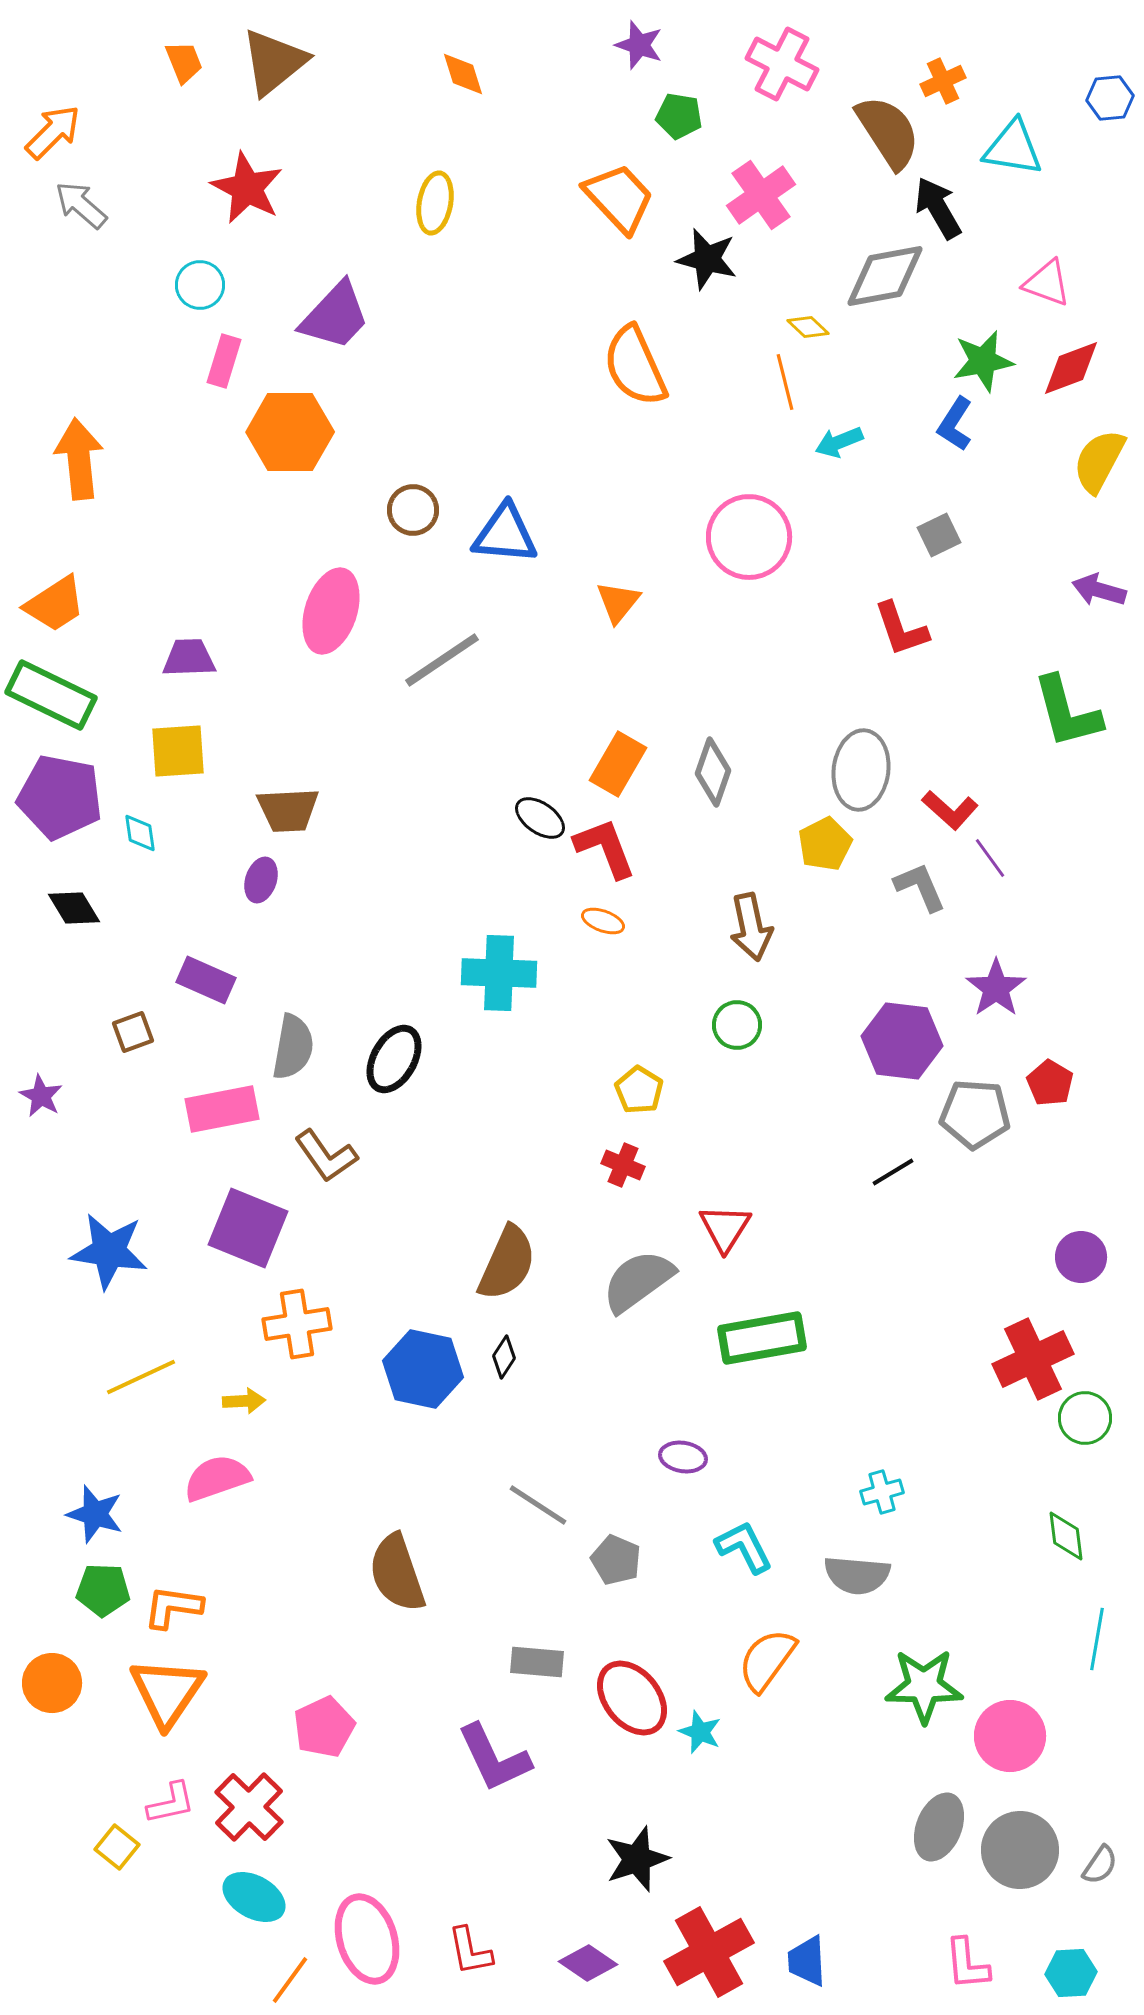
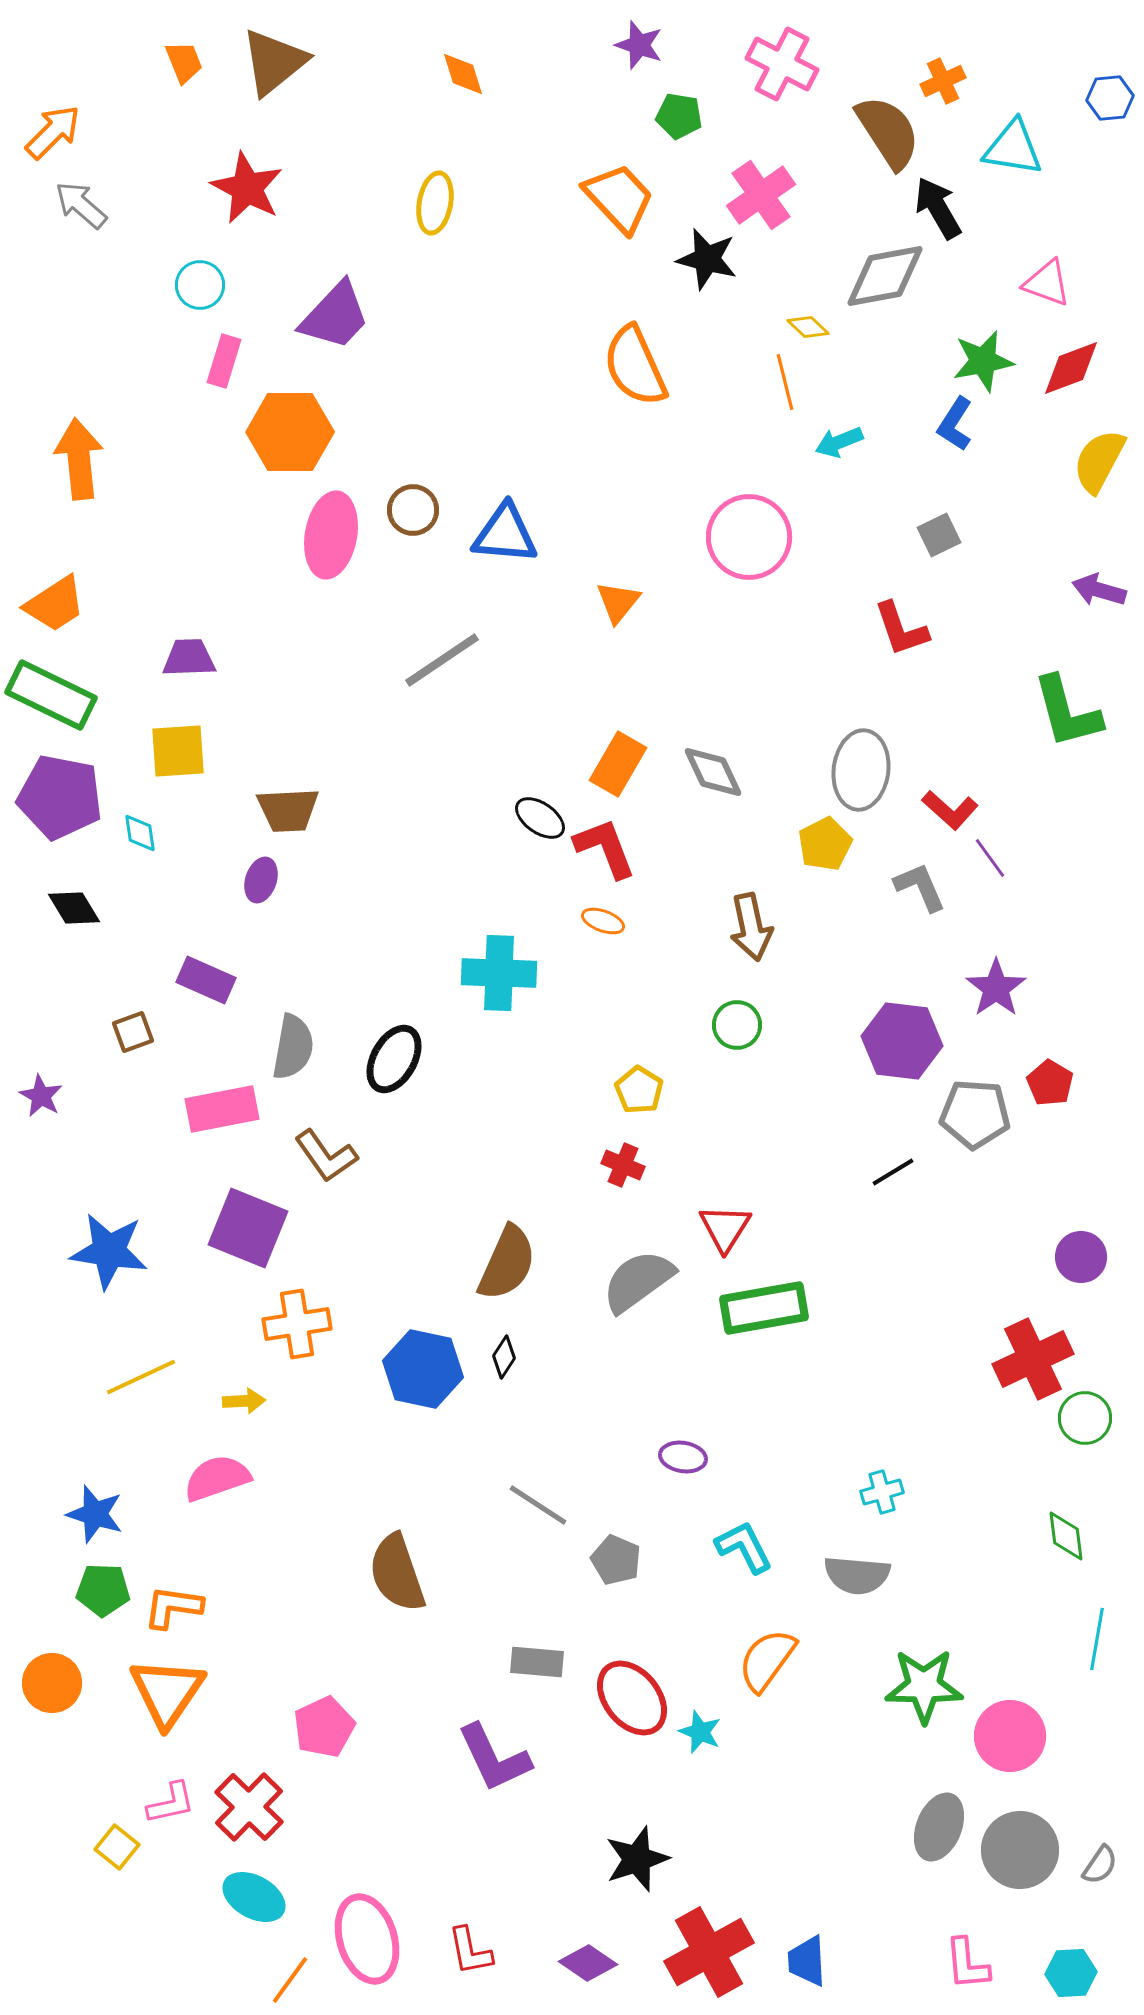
pink ellipse at (331, 611): moved 76 px up; rotated 8 degrees counterclockwise
gray diamond at (713, 772): rotated 44 degrees counterclockwise
green rectangle at (762, 1338): moved 2 px right, 30 px up
